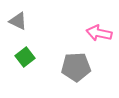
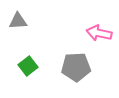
gray triangle: rotated 30 degrees counterclockwise
green square: moved 3 px right, 9 px down
